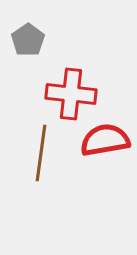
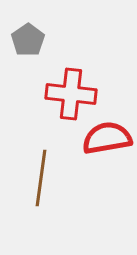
red semicircle: moved 2 px right, 2 px up
brown line: moved 25 px down
